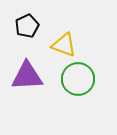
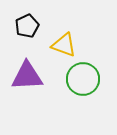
green circle: moved 5 px right
